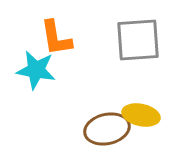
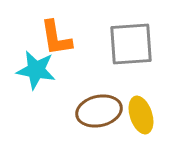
gray square: moved 7 px left, 4 px down
yellow ellipse: rotated 60 degrees clockwise
brown ellipse: moved 8 px left, 18 px up
